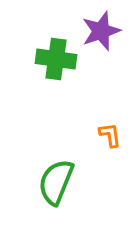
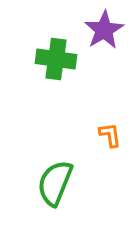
purple star: moved 3 px right, 1 px up; rotated 12 degrees counterclockwise
green semicircle: moved 1 px left, 1 px down
